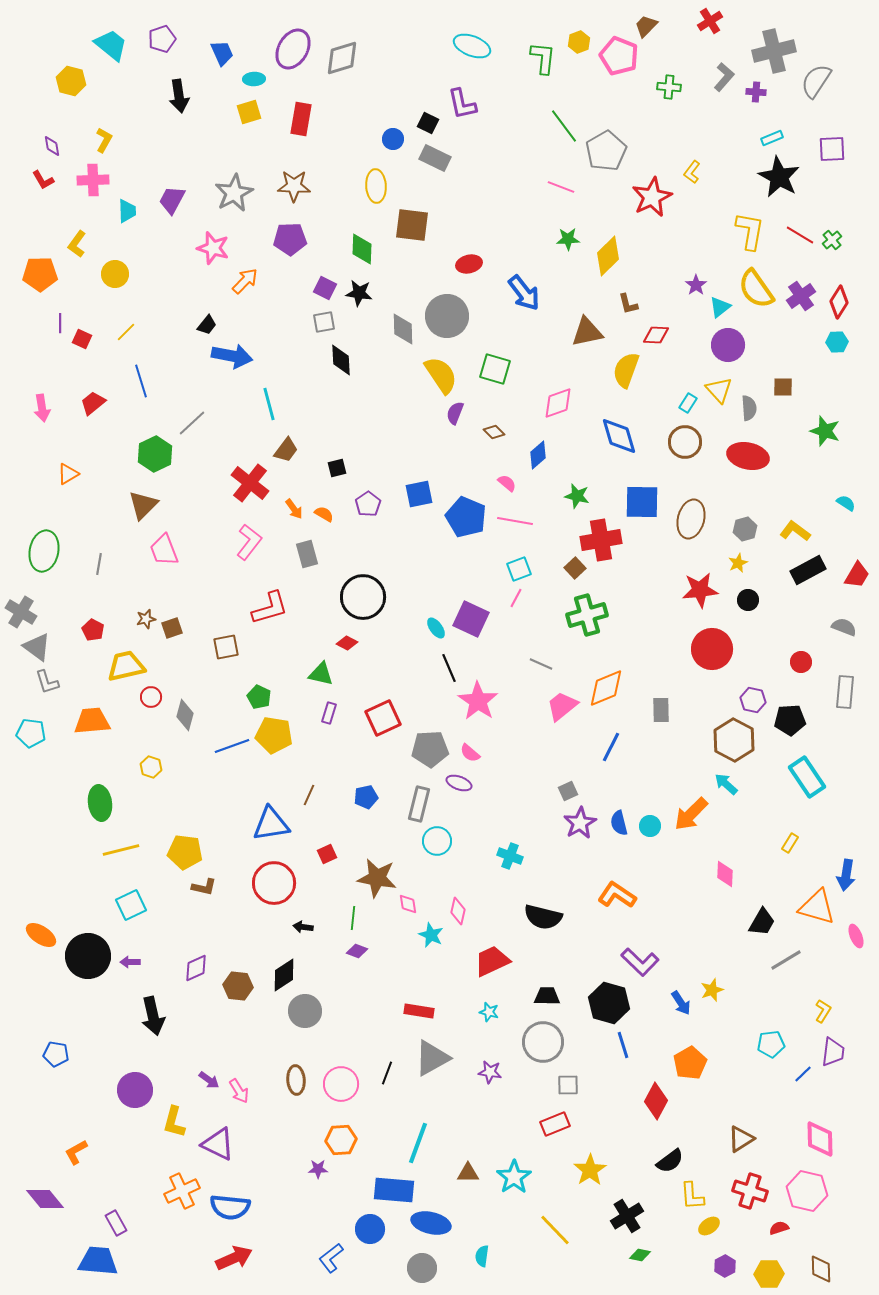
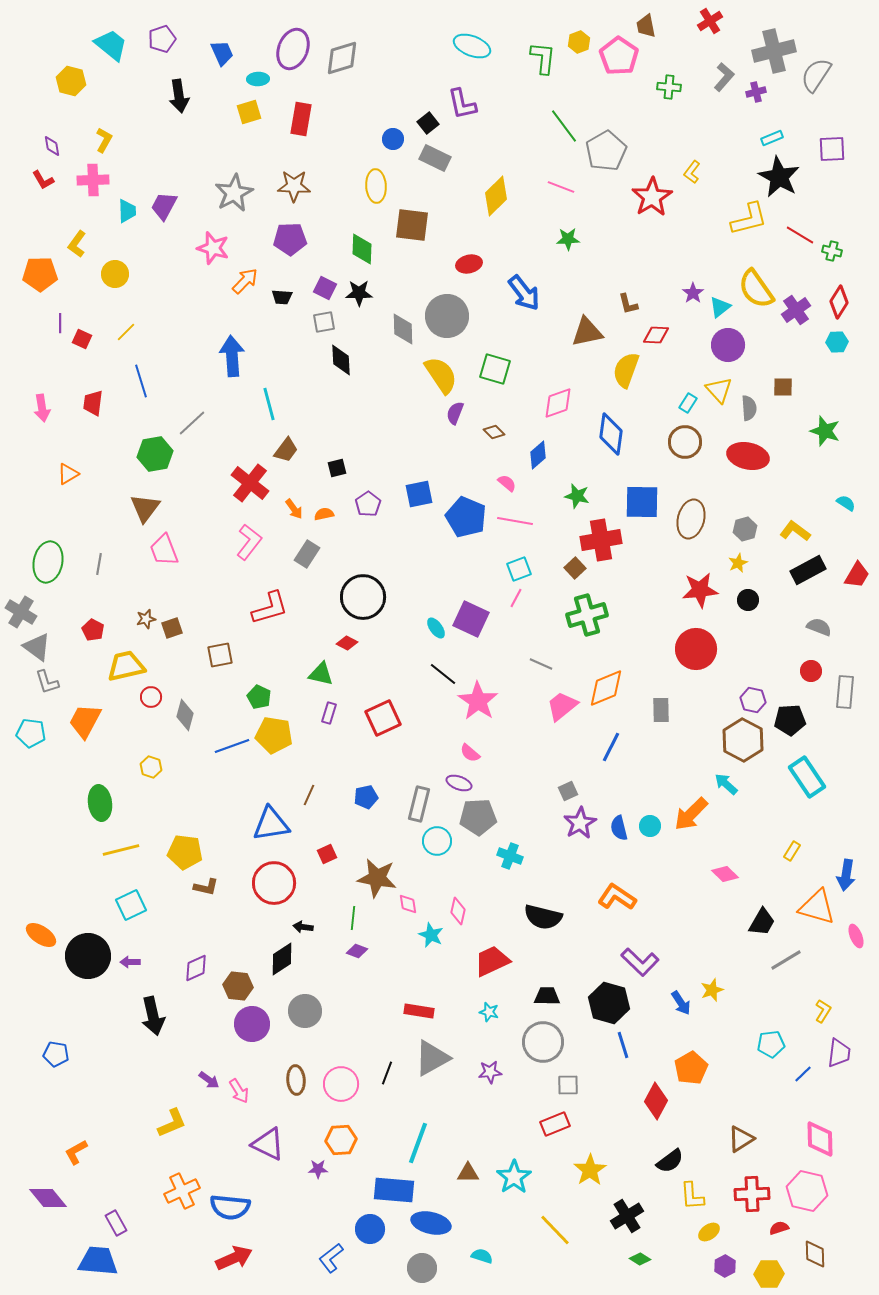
brown trapezoid at (646, 26): rotated 55 degrees counterclockwise
purple ellipse at (293, 49): rotated 9 degrees counterclockwise
pink pentagon at (619, 56): rotated 12 degrees clockwise
cyan ellipse at (254, 79): moved 4 px right
gray semicircle at (816, 81): moved 6 px up
purple cross at (756, 92): rotated 18 degrees counterclockwise
black square at (428, 123): rotated 25 degrees clockwise
red star at (652, 197): rotated 6 degrees counterclockwise
purple trapezoid at (172, 200): moved 8 px left, 6 px down
yellow L-shape at (750, 231): moved 1 px left, 12 px up; rotated 66 degrees clockwise
green cross at (832, 240): moved 11 px down; rotated 36 degrees counterclockwise
yellow diamond at (608, 256): moved 112 px left, 60 px up
purple star at (696, 285): moved 3 px left, 8 px down
black star at (359, 293): rotated 8 degrees counterclockwise
purple cross at (801, 296): moved 5 px left, 14 px down
black trapezoid at (207, 325): moved 75 px right, 28 px up; rotated 55 degrees clockwise
blue arrow at (232, 356): rotated 105 degrees counterclockwise
red trapezoid at (93, 403): rotated 44 degrees counterclockwise
blue diamond at (619, 436): moved 8 px left, 2 px up; rotated 24 degrees clockwise
green hexagon at (155, 454): rotated 16 degrees clockwise
brown triangle at (143, 505): moved 2 px right, 3 px down; rotated 8 degrees counterclockwise
orange semicircle at (324, 514): rotated 42 degrees counterclockwise
green ellipse at (44, 551): moved 4 px right, 11 px down
gray rectangle at (307, 554): rotated 48 degrees clockwise
gray semicircle at (844, 627): moved 25 px left
brown square at (226, 647): moved 6 px left, 8 px down
red circle at (712, 649): moved 16 px left
red circle at (801, 662): moved 10 px right, 9 px down
black line at (449, 668): moved 6 px left, 6 px down; rotated 28 degrees counterclockwise
orange trapezoid at (92, 721): moved 7 px left; rotated 57 degrees counterclockwise
brown hexagon at (734, 740): moved 9 px right
gray pentagon at (430, 749): moved 48 px right, 68 px down
blue semicircle at (619, 823): moved 5 px down
yellow rectangle at (790, 843): moved 2 px right, 8 px down
pink diamond at (725, 874): rotated 48 degrees counterclockwise
brown L-shape at (204, 887): moved 2 px right
orange L-shape at (617, 895): moved 2 px down
black diamond at (284, 975): moved 2 px left, 16 px up
purple trapezoid at (833, 1052): moved 6 px right, 1 px down
orange pentagon at (690, 1063): moved 1 px right, 5 px down
purple star at (490, 1072): rotated 15 degrees counterclockwise
purple circle at (135, 1090): moved 117 px right, 66 px up
yellow L-shape at (174, 1122): moved 2 px left, 1 px down; rotated 128 degrees counterclockwise
purple triangle at (218, 1144): moved 50 px right
red cross at (750, 1191): moved 2 px right, 3 px down; rotated 20 degrees counterclockwise
purple diamond at (45, 1199): moved 3 px right, 1 px up
yellow ellipse at (709, 1226): moved 6 px down
green diamond at (640, 1255): moved 4 px down; rotated 20 degrees clockwise
cyan semicircle at (482, 1256): rotated 100 degrees clockwise
brown diamond at (821, 1269): moved 6 px left, 15 px up
